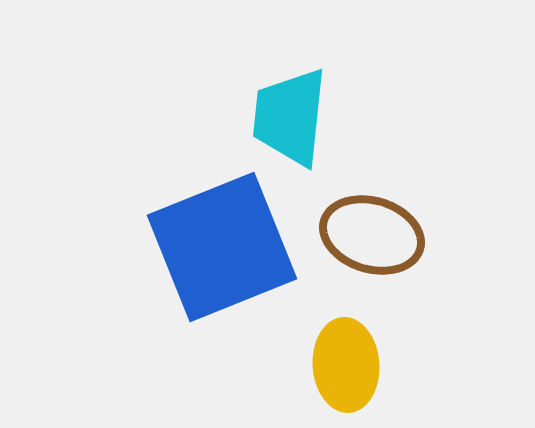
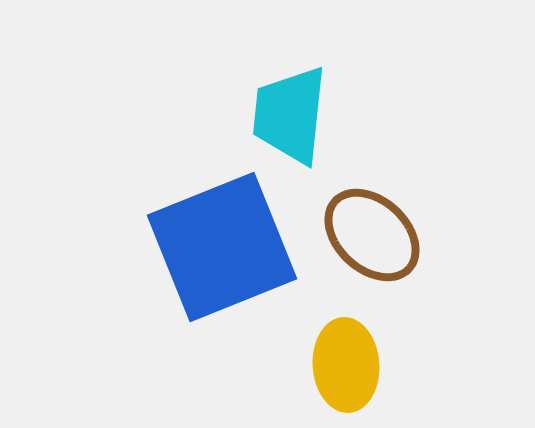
cyan trapezoid: moved 2 px up
brown ellipse: rotated 26 degrees clockwise
